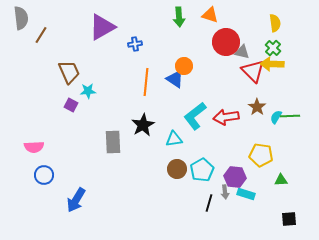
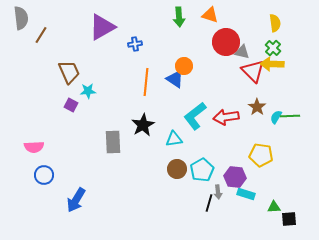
green triangle: moved 7 px left, 27 px down
gray arrow: moved 7 px left
